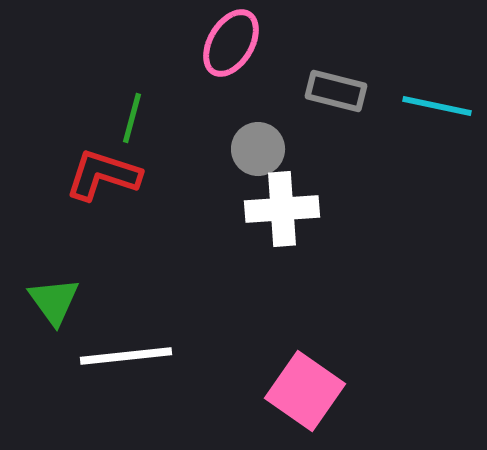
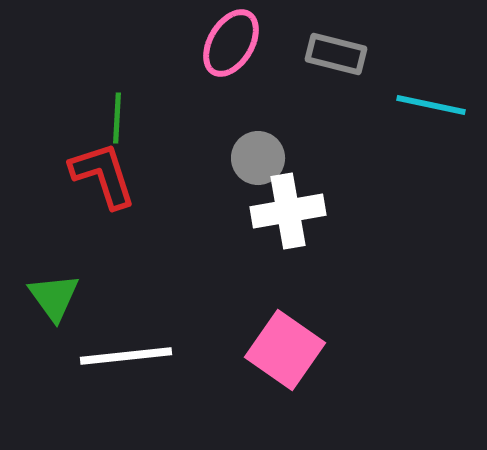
gray rectangle: moved 37 px up
cyan line: moved 6 px left, 1 px up
green line: moved 15 px left; rotated 12 degrees counterclockwise
gray circle: moved 9 px down
red L-shape: rotated 54 degrees clockwise
white cross: moved 6 px right, 2 px down; rotated 6 degrees counterclockwise
green triangle: moved 4 px up
pink square: moved 20 px left, 41 px up
